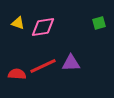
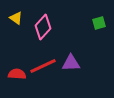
yellow triangle: moved 2 px left, 5 px up; rotated 16 degrees clockwise
pink diamond: rotated 40 degrees counterclockwise
